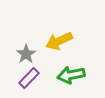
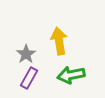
yellow arrow: rotated 104 degrees clockwise
purple rectangle: rotated 15 degrees counterclockwise
